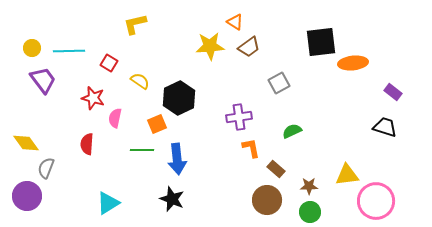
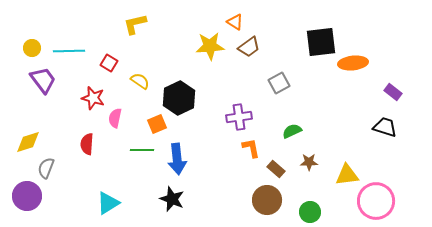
yellow diamond: moved 2 px right, 1 px up; rotated 72 degrees counterclockwise
brown star: moved 24 px up
